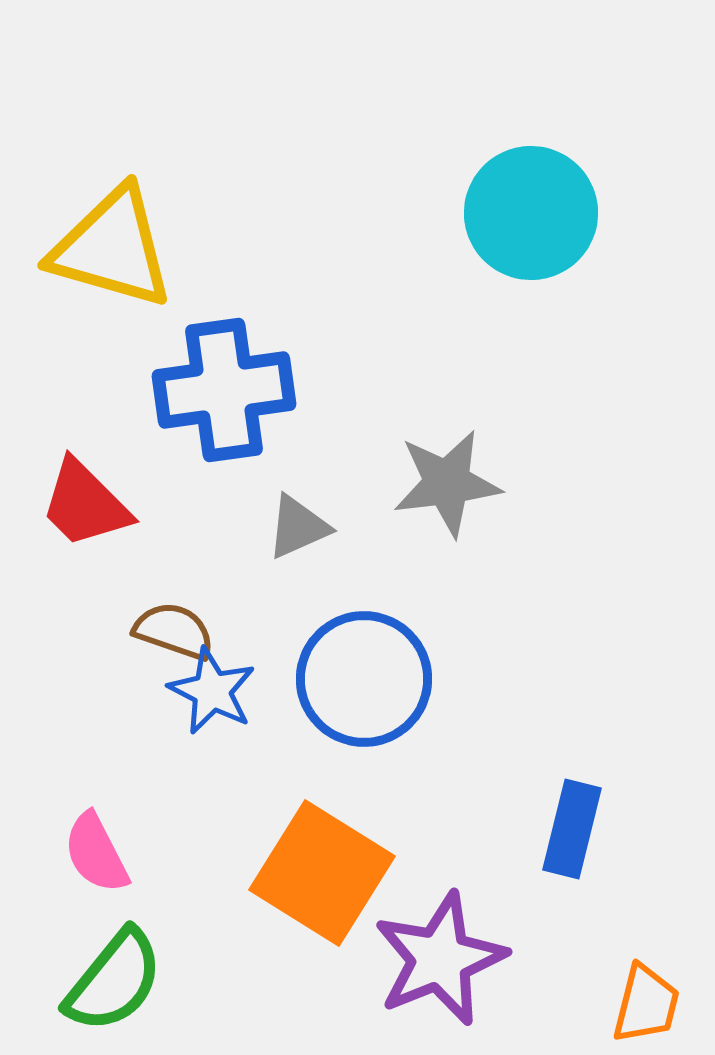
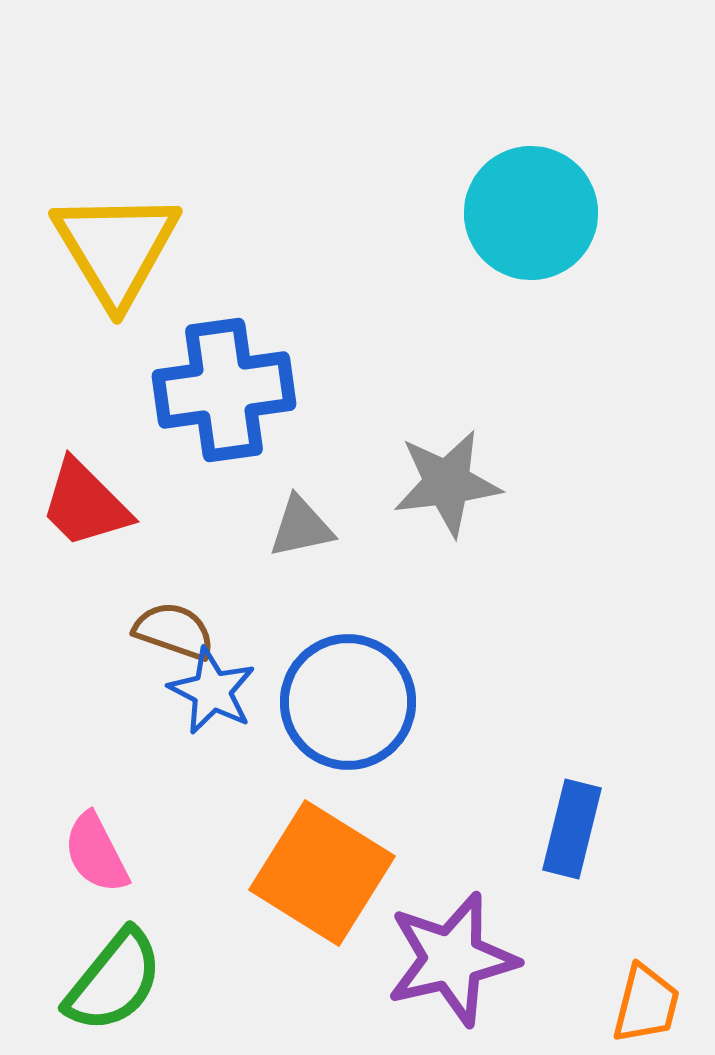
yellow triangle: moved 4 px right; rotated 43 degrees clockwise
gray triangle: moved 3 px right; rotated 12 degrees clockwise
blue circle: moved 16 px left, 23 px down
purple star: moved 12 px right; rotated 9 degrees clockwise
